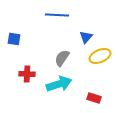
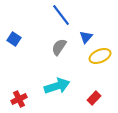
blue line: moved 4 px right; rotated 50 degrees clockwise
blue square: rotated 24 degrees clockwise
gray semicircle: moved 3 px left, 11 px up
red cross: moved 8 px left, 25 px down; rotated 28 degrees counterclockwise
cyan arrow: moved 2 px left, 2 px down
red rectangle: rotated 64 degrees counterclockwise
